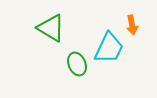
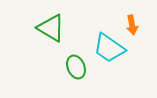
cyan trapezoid: rotated 100 degrees clockwise
green ellipse: moved 1 px left, 3 px down
